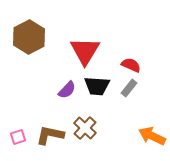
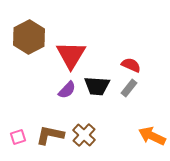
red triangle: moved 14 px left, 4 px down
brown cross: moved 1 px left, 7 px down
